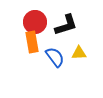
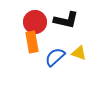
black L-shape: moved 5 px up; rotated 30 degrees clockwise
yellow triangle: rotated 21 degrees clockwise
blue semicircle: rotated 95 degrees counterclockwise
